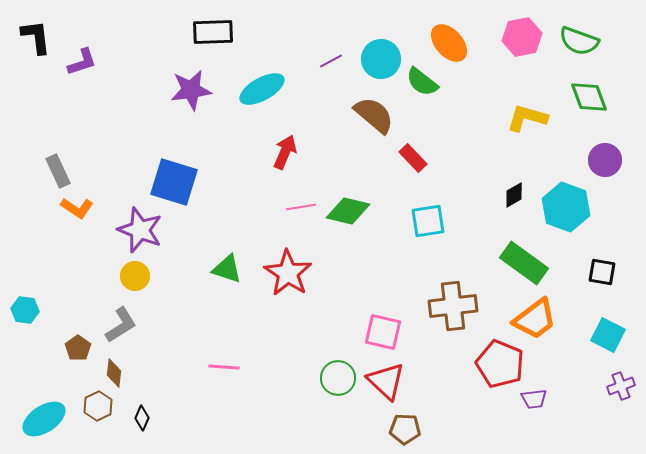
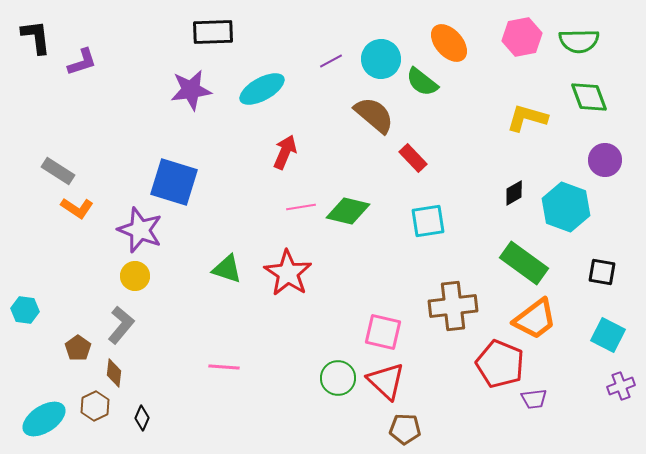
green semicircle at (579, 41): rotated 21 degrees counterclockwise
gray rectangle at (58, 171): rotated 32 degrees counterclockwise
black diamond at (514, 195): moved 2 px up
gray L-shape at (121, 325): rotated 18 degrees counterclockwise
brown hexagon at (98, 406): moved 3 px left
